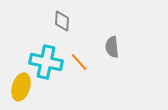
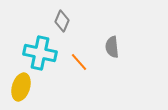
gray diamond: rotated 20 degrees clockwise
cyan cross: moved 6 px left, 9 px up
